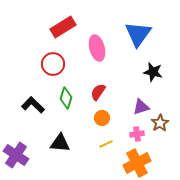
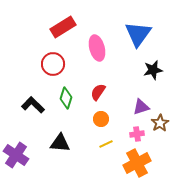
black star: moved 2 px up; rotated 24 degrees counterclockwise
orange circle: moved 1 px left, 1 px down
